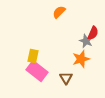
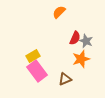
red semicircle: moved 18 px left, 5 px down
yellow rectangle: rotated 48 degrees clockwise
pink rectangle: rotated 15 degrees clockwise
brown triangle: moved 1 px left, 1 px down; rotated 40 degrees clockwise
